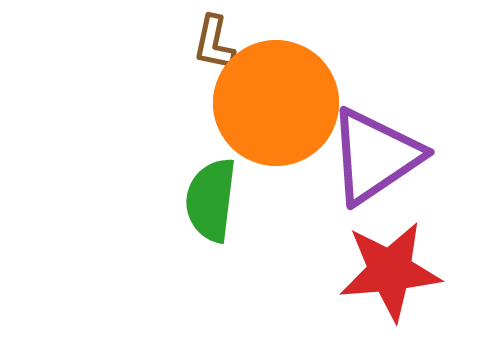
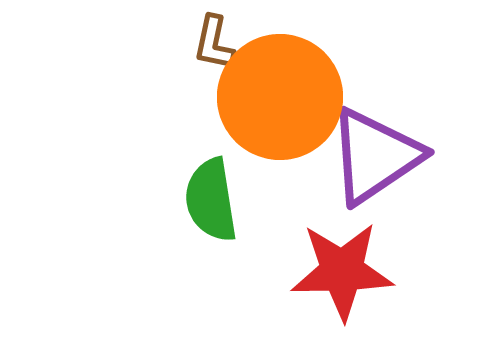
orange circle: moved 4 px right, 6 px up
green semicircle: rotated 16 degrees counterclockwise
red star: moved 48 px left; rotated 4 degrees clockwise
